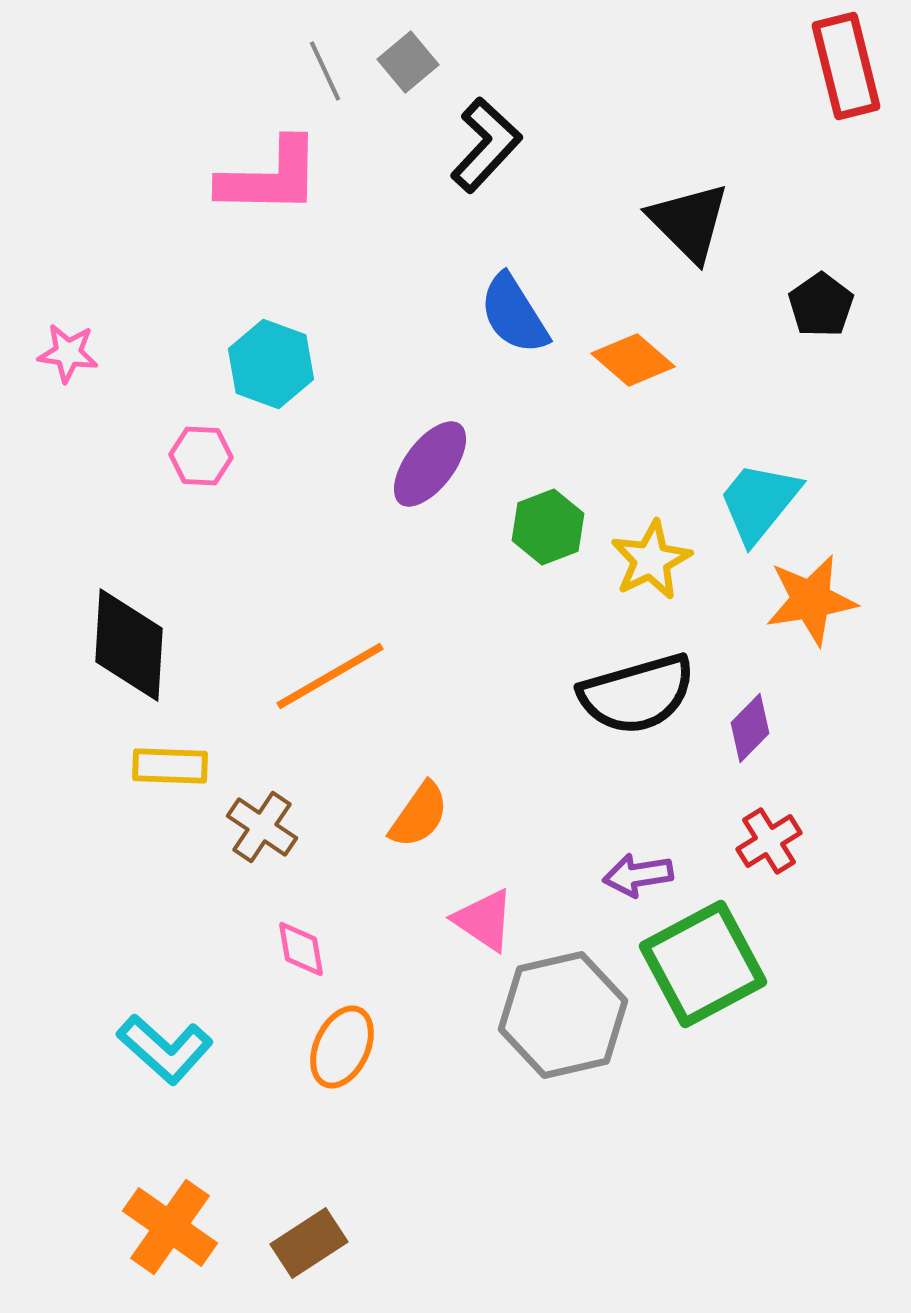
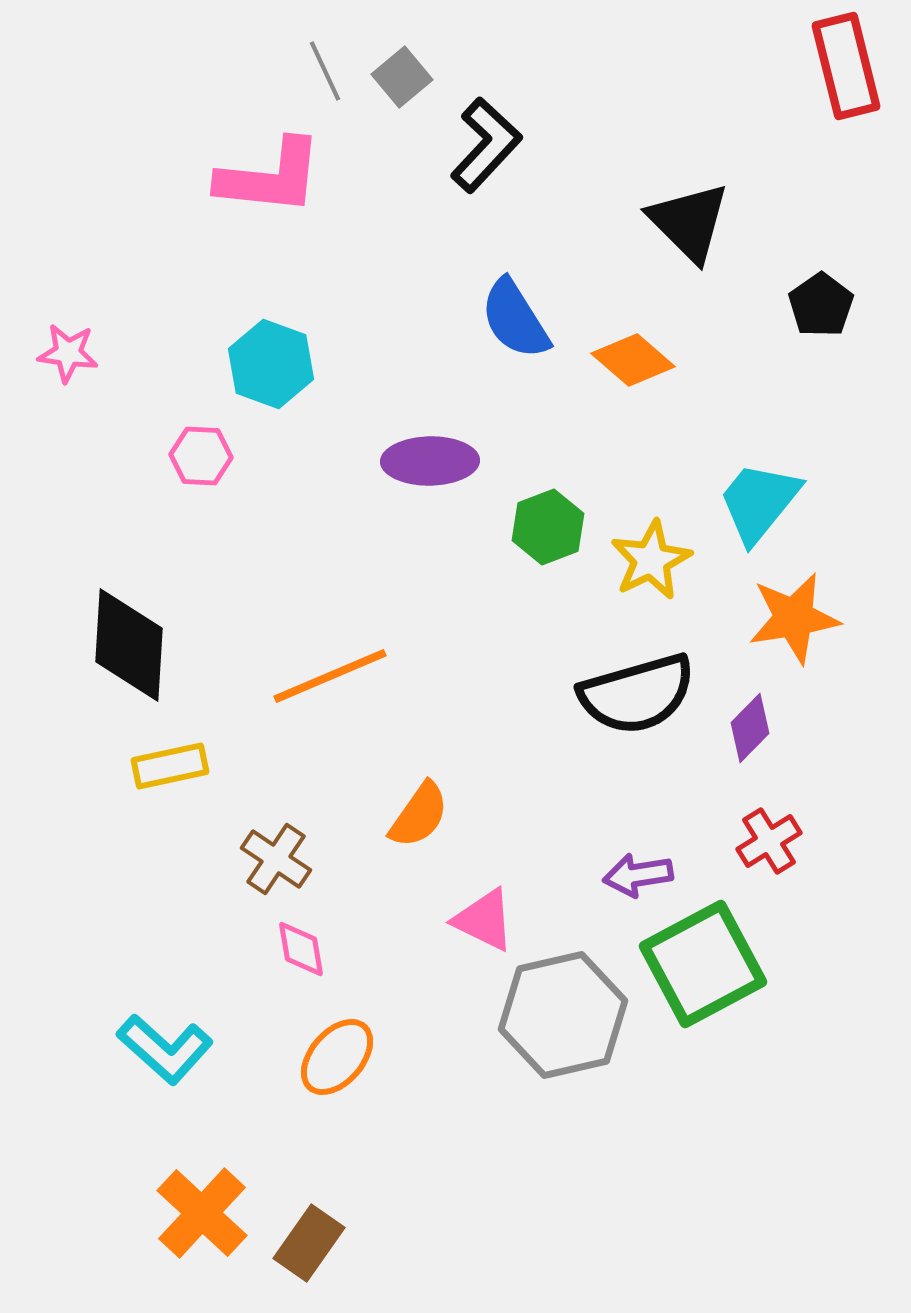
gray square: moved 6 px left, 15 px down
pink L-shape: rotated 5 degrees clockwise
blue semicircle: moved 1 px right, 5 px down
purple ellipse: moved 3 px up; rotated 52 degrees clockwise
orange star: moved 17 px left, 18 px down
orange line: rotated 7 degrees clockwise
yellow rectangle: rotated 14 degrees counterclockwise
brown cross: moved 14 px right, 32 px down
pink triangle: rotated 8 degrees counterclockwise
orange ellipse: moved 5 px left, 10 px down; rotated 16 degrees clockwise
orange cross: moved 32 px right, 14 px up; rotated 8 degrees clockwise
brown rectangle: rotated 22 degrees counterclockwise
